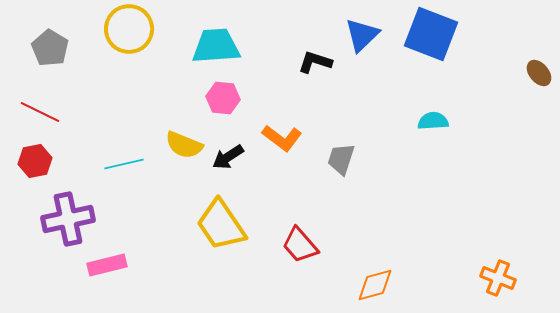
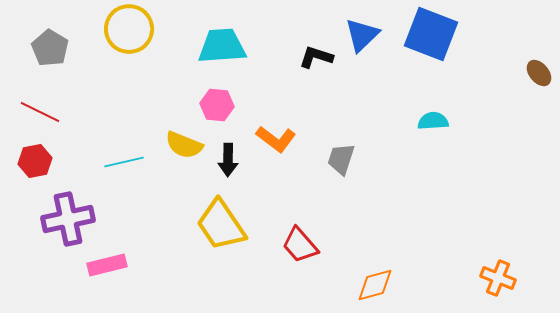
cyan trapezoid: moved 6 px right
black L-shape: moved 1 px right, 5 px up
pink hexagon: moved 6 px left, 7 px down
orange L-shape: moved 6 px left, 1 px down
black arrow: moved 3 px down; rotated 56 degrees counterclockwise
cyan line: moved 2 px up
